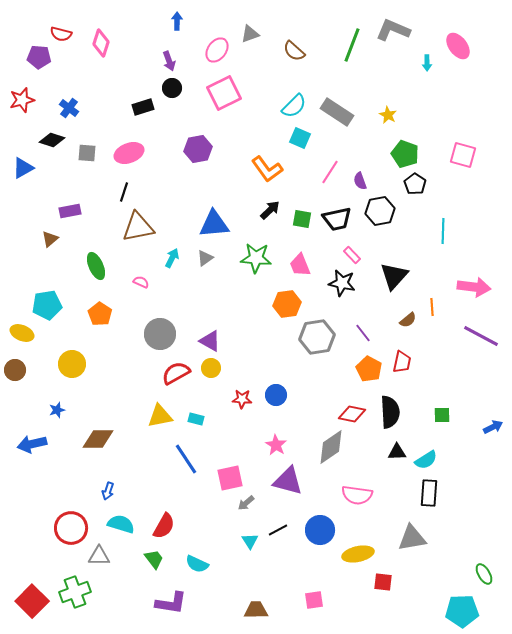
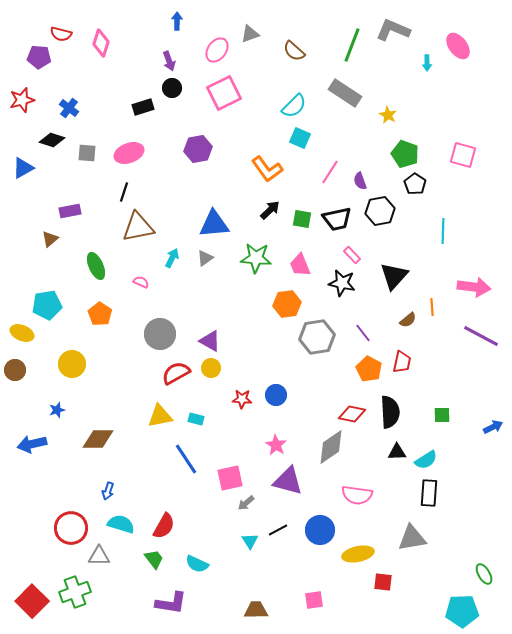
gray rectangle at (337, 112): moved 8 px right, 19 px up
